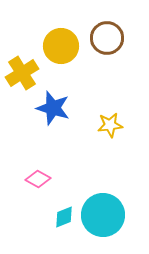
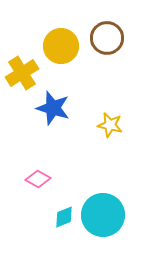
yellow star: rotated 20 degrees clockwise
